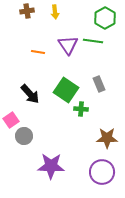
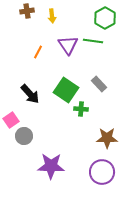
yellow arrow: moved 3 px left, 4 px down
orange line: rotated 72 degrees counterclockwise
gray rectangle: rotated 21 degrees counterclockwise
